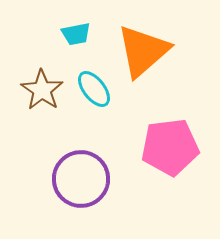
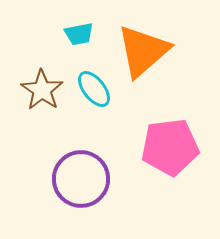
cyan trapezoid: moved 3 px right
